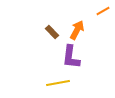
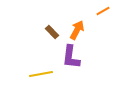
yellow line: moved 17 px left, 9 px up
